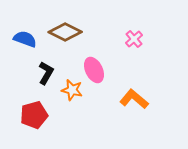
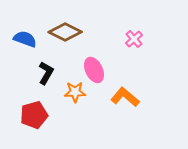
orange star: moved 3 px right, 2 px down; rotated 15 degrees counterclockwise
orange L-shape: moved 9 px left, 2 px up
